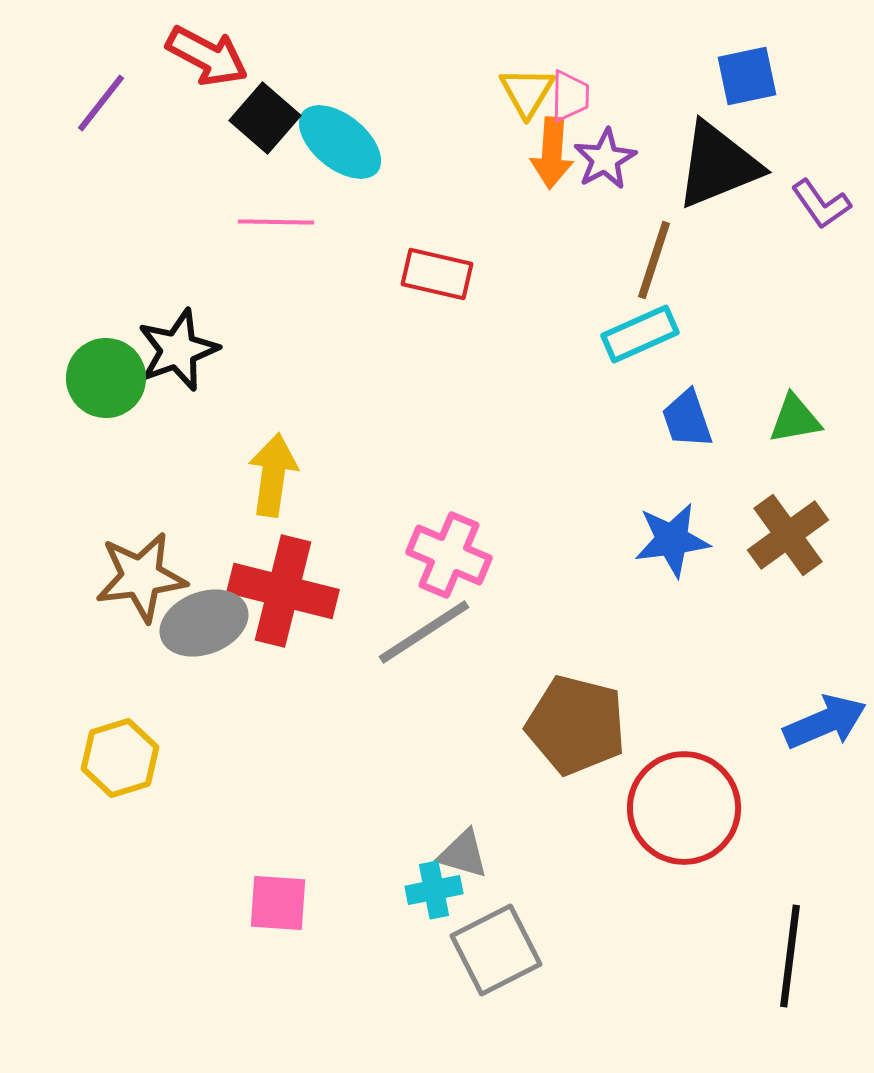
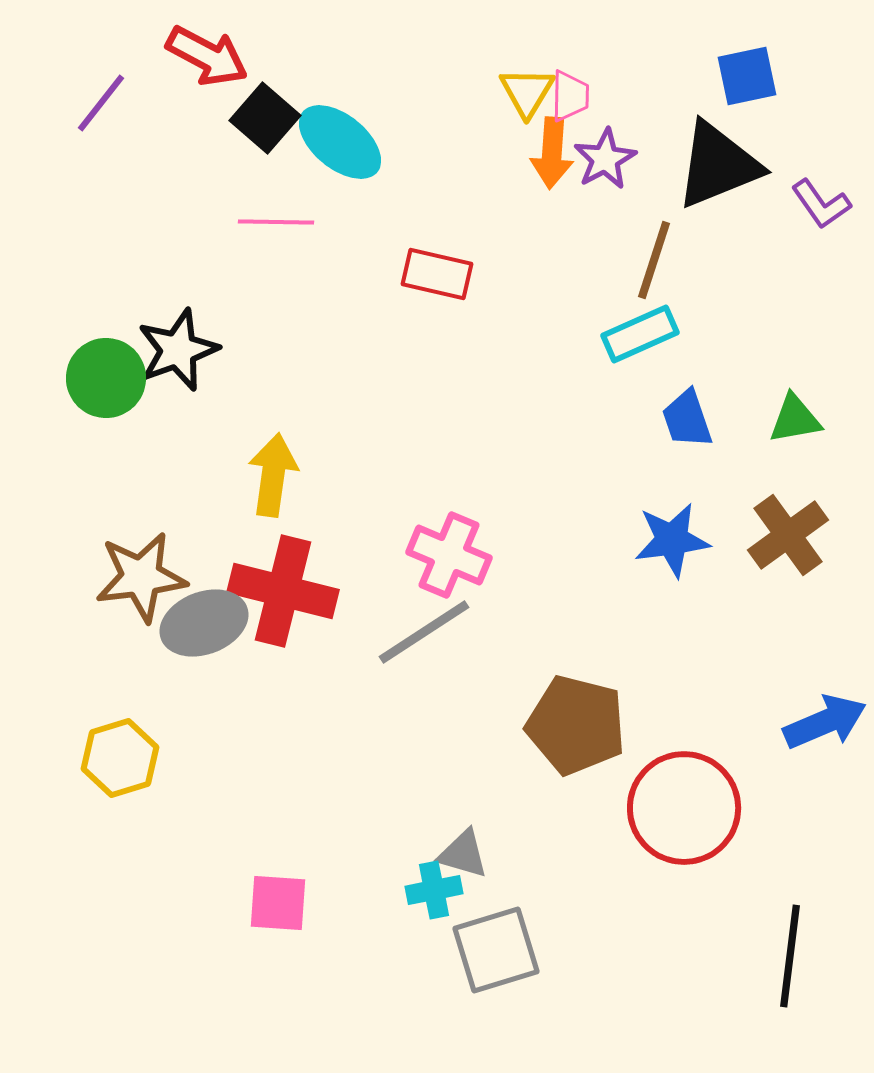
gray square: rotated 10 degrees clockwise
